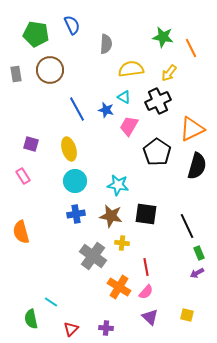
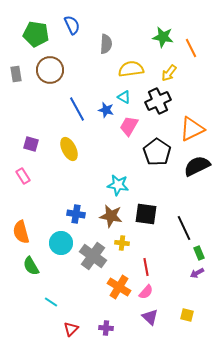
yellow ellipse: rotated 10 degrees counterclockwise
black semicircle: rotated 132 degrees counterclockwise
cyan circle: moved 14 px left, 62 px down
blue cross: rotated 18 degrees clockwise
black line: moved 3 px left, 2 px down
green semicircle: moved 53 px up; rotated 18 degrees counterclockwise
